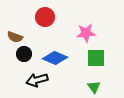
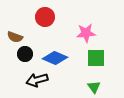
black circle: moved 1 px right
